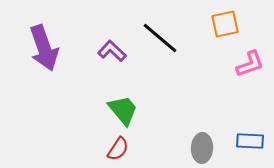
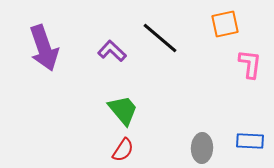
pink L-shape: rotated 64 degrees counterclockwise
red semicircle: moved 5 px right, 1 px down
